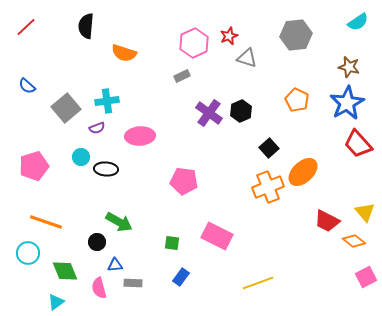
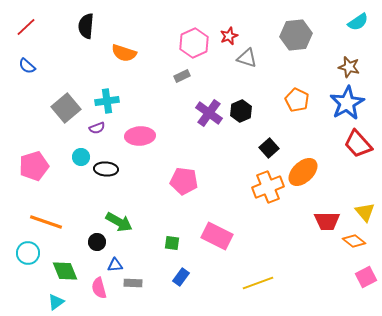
blue semicircle at (27, 86): moved 20 px up
red trapezoid at (327, 221): rotated 28 degrees counterclockwise
